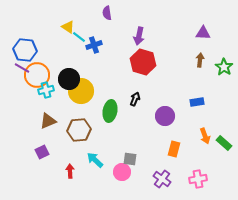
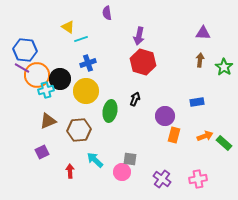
cyan line: moved 2 px right, 2 px down; rotated 56 degrees counterclockwise
blue cross: moved 6 px left, 18 px down
black circle: moved 9 px left
yellow circle: moved 5 px right
orange arrow: rotated 91 degrees counterclockwise
orange rectangle: moved 14 px up
